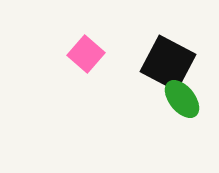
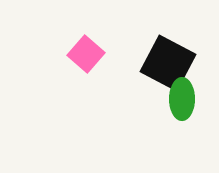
green ellipse: rotated 39 degrees clockwise
